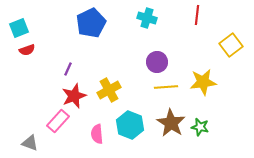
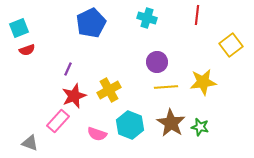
pink semicircle: rotated 66 degrees counterclockwise
